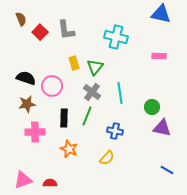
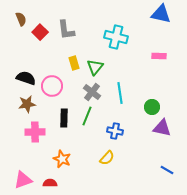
orange star: moved 7 px left, 10 px down
